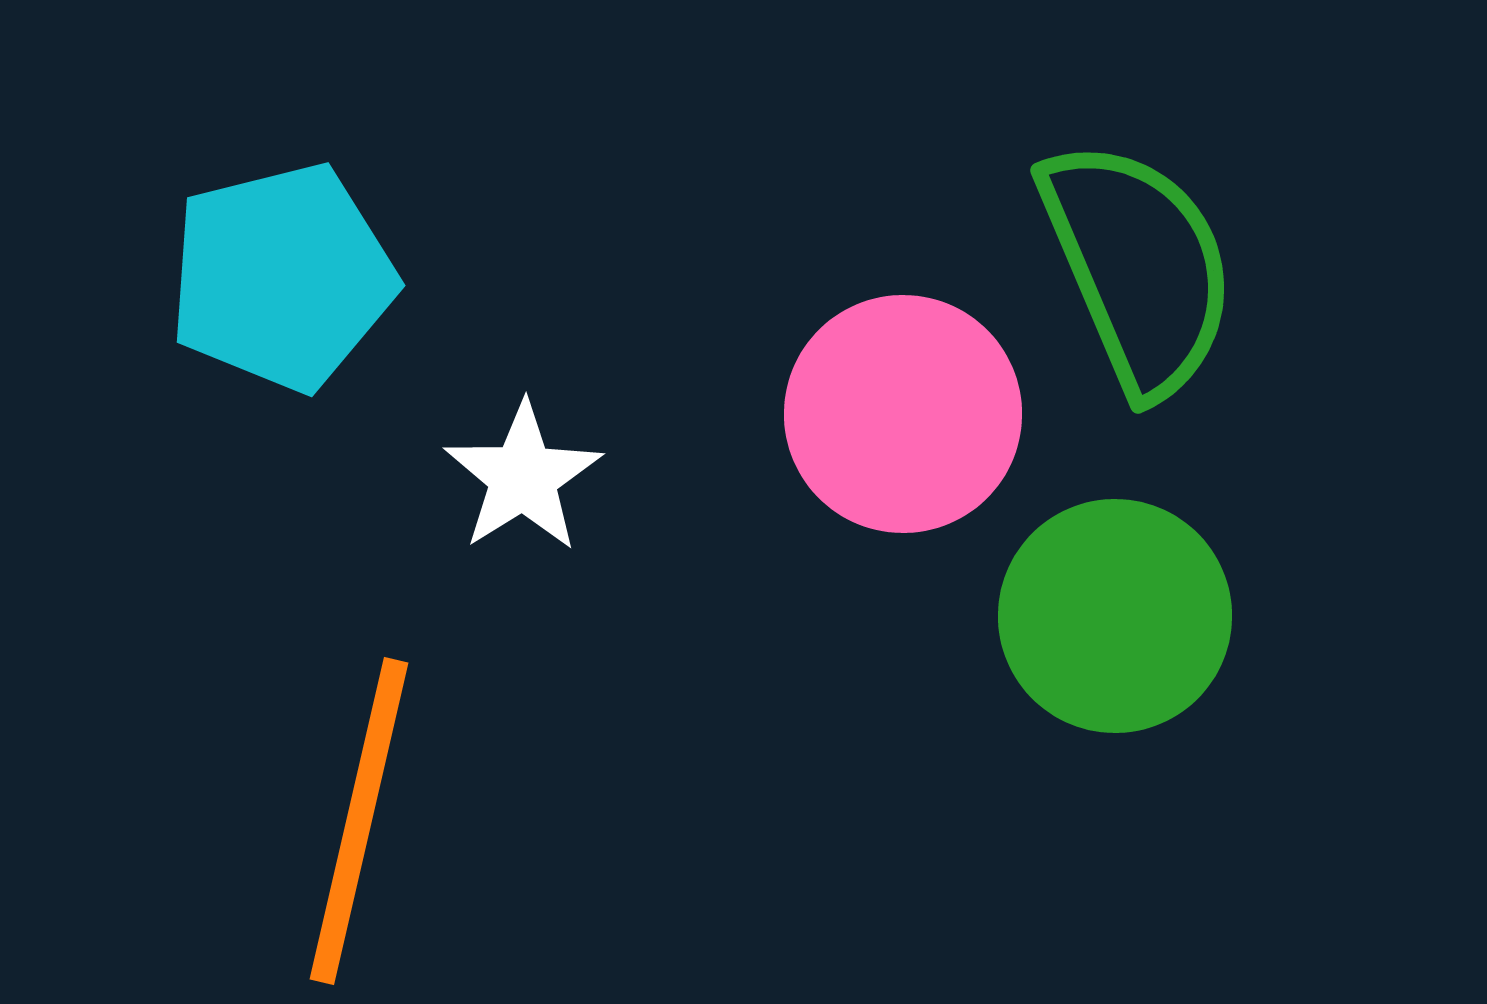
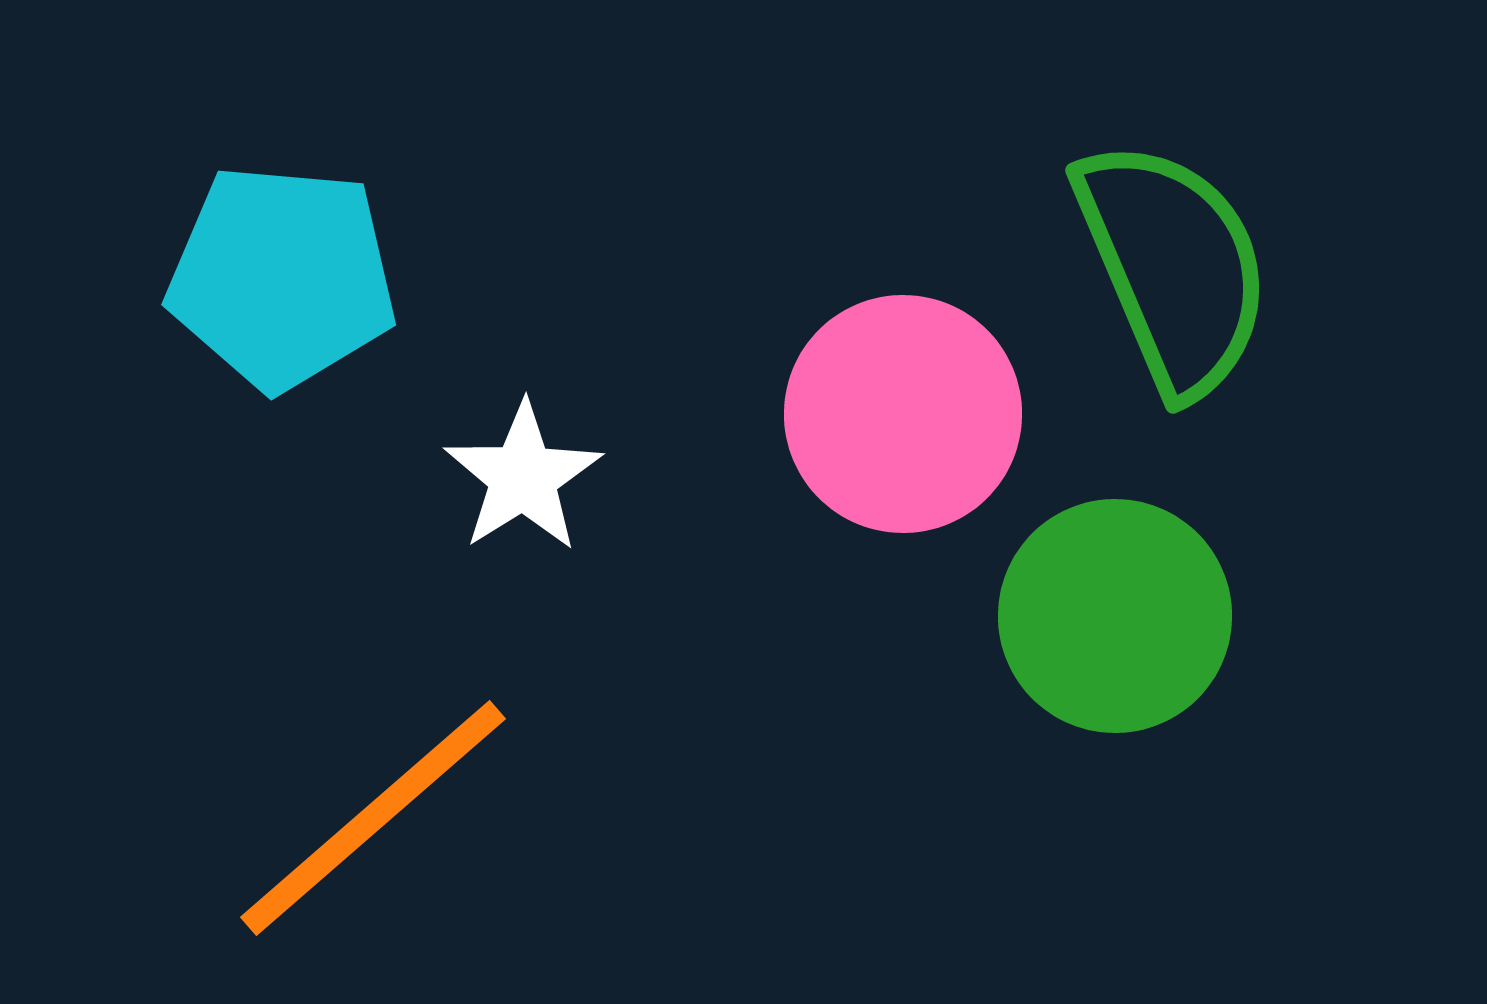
green semicircle: moved 35 px right
cyan pentagon: rotated 19 degrees clockwise
orange line: moved 14 px right, 3 px up; rotated 36 degrees clockwise
